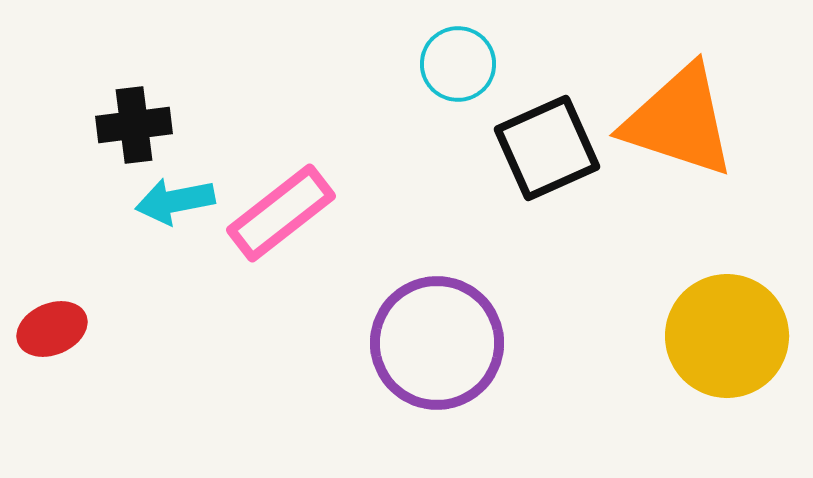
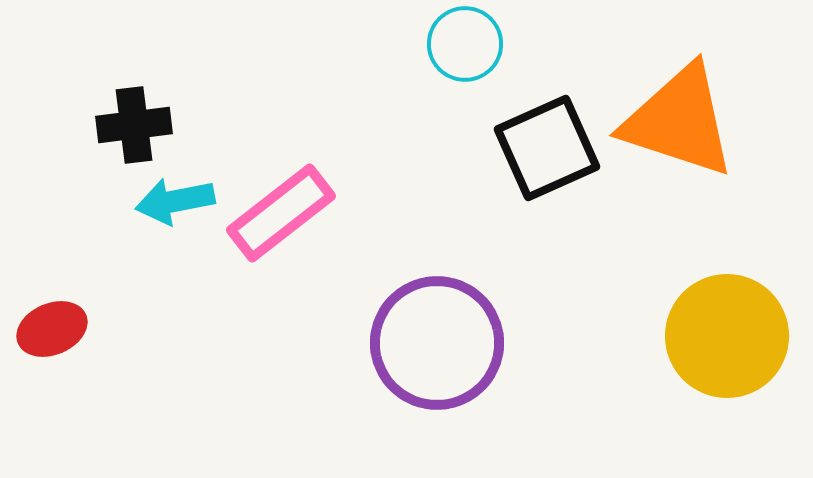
cyan circle: moved 7 px right, 20 px up
